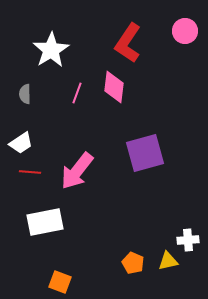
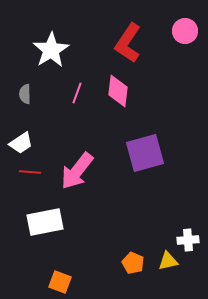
pink diamond: moved 4 px right, 4 px down
